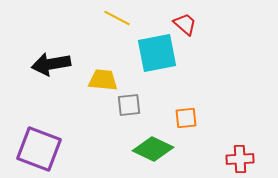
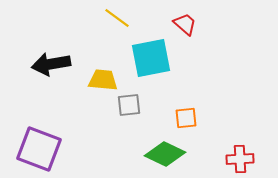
yellow line: rotated 8 degrees clockwise
cyan square: moved 6 px left, 5 px down
green diamond: moved 12 px right, 5 px down
